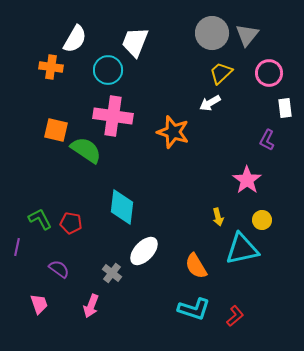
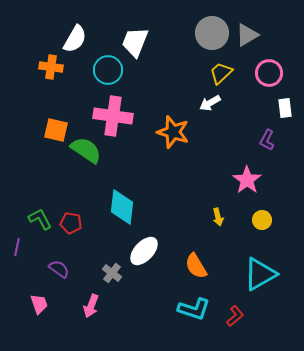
gray triangle: rotated 20 degrees clockwise
cyan triangle: moved 18 px right, 25 px down; rotated 18 degrees counterclockwise
